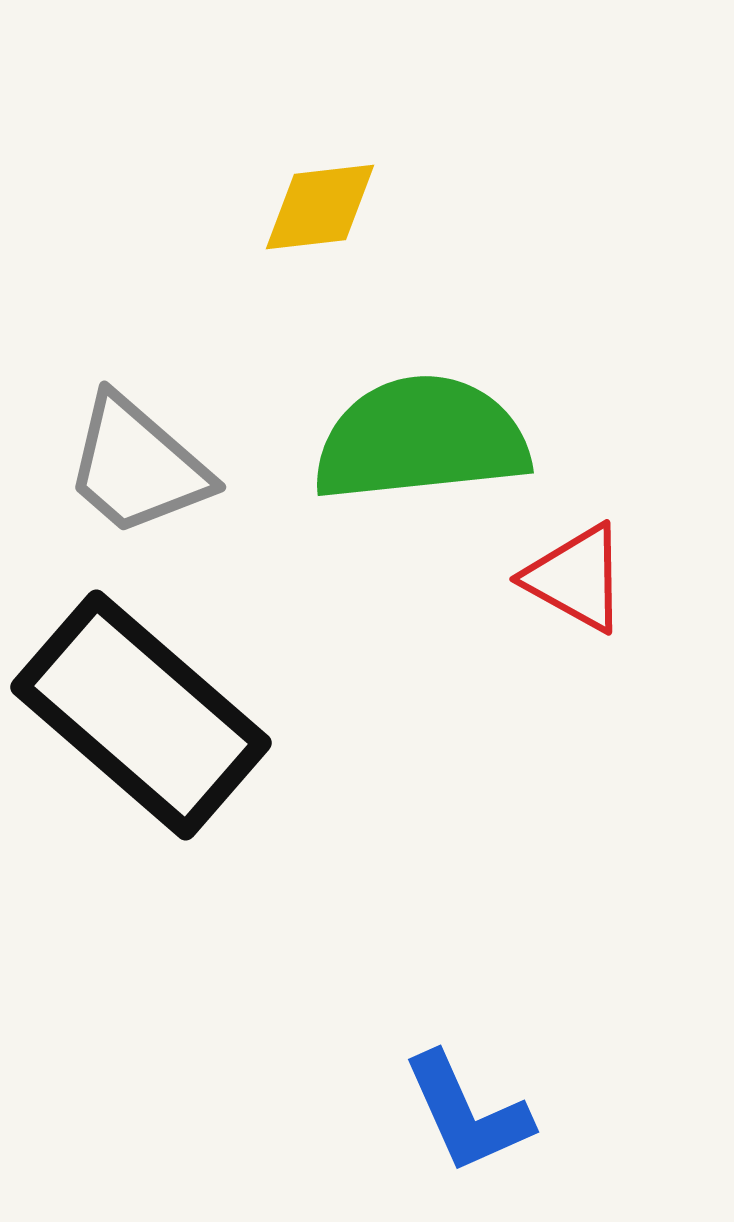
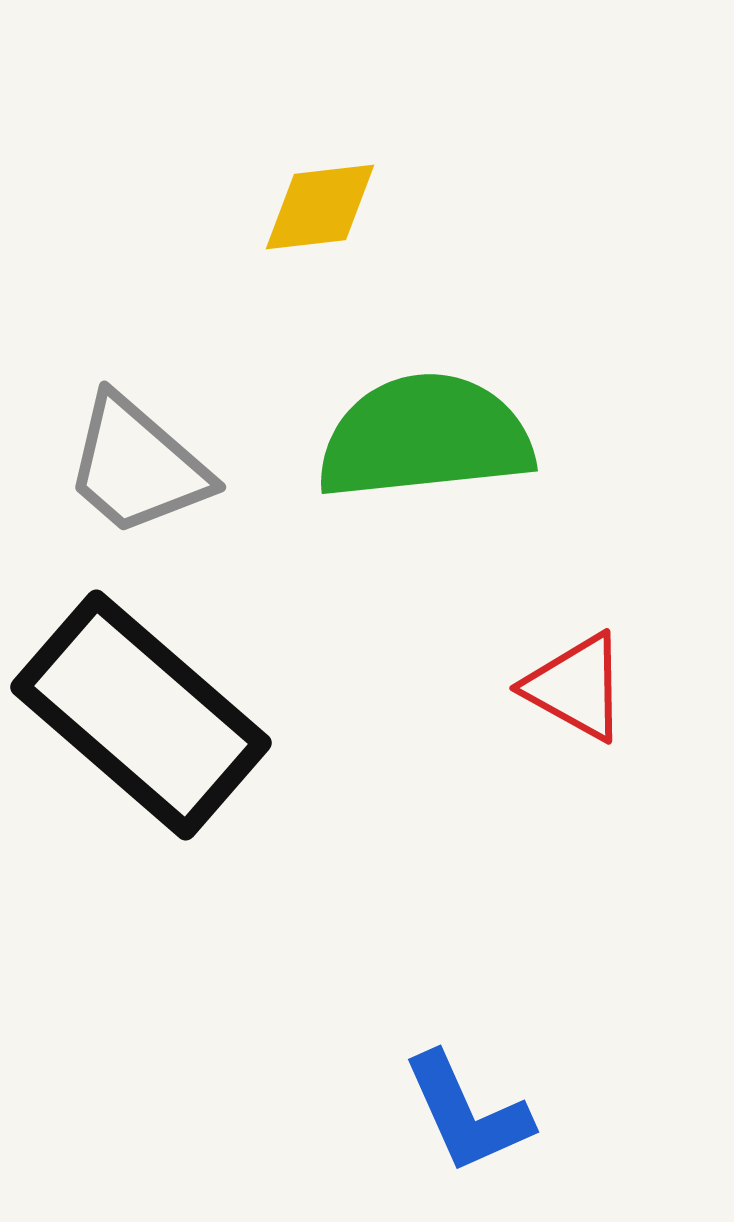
green semicircle: moved 4 px right, 2 px up
red triangle: moved 109 px down
